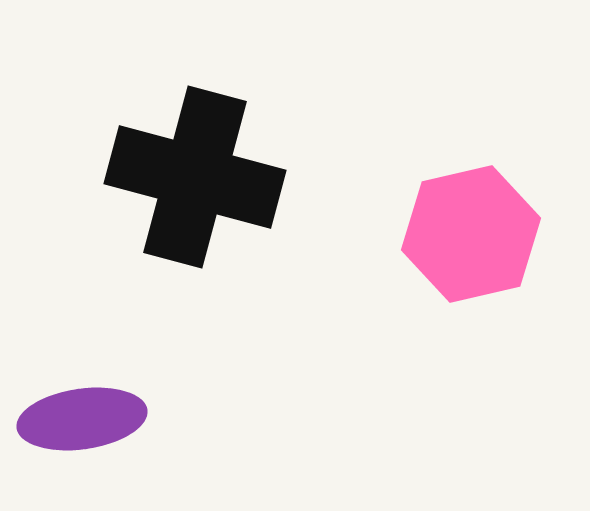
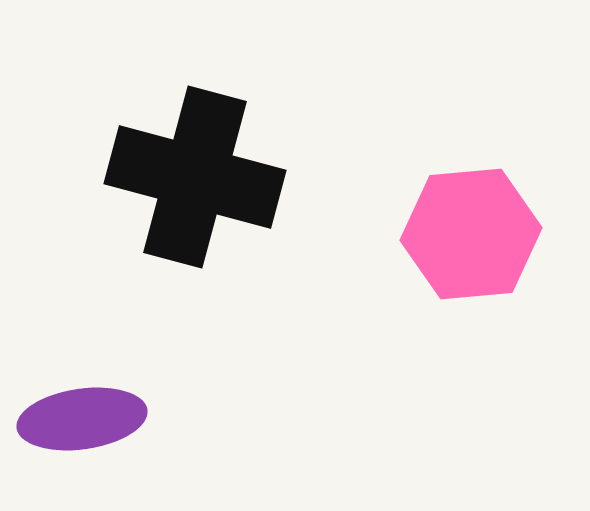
pink hexagon: rotated 8 degrees clockwise
